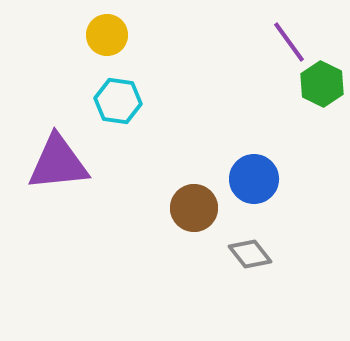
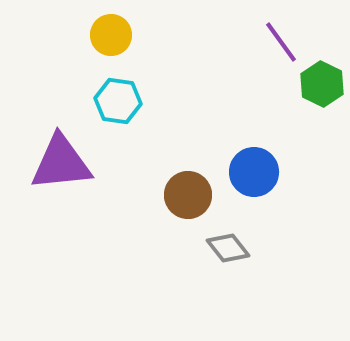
yellow circle: moved 4 px right
purple line: moved 8 px left
purple triangle: moved 3 px right
blue circle: moved 7 px up
brown circle: moved 6 px left, 13 px up
gray diamond: moved 22 px left, 6 px up
